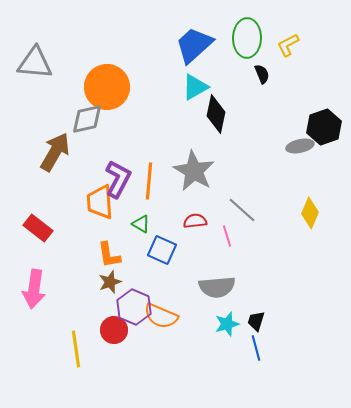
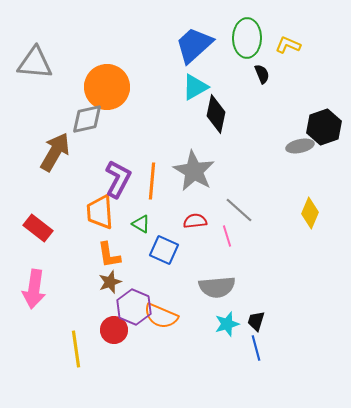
yellow L-shape: rotated 50 degrees clockwise
orange line: moved 3 px right
orange trapezoid: moved 10 px down
gray line: moved 3 px left
blue square: moved 2 px right
